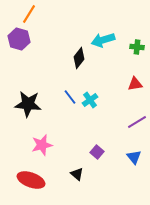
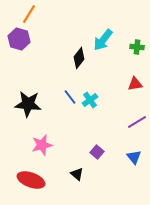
cyan arrow: rotated 35 degrees counterclockwise
